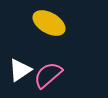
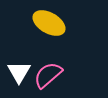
white triangle: moved 1 px left, 2 px down; rotated 25 degrees counterclockwise
